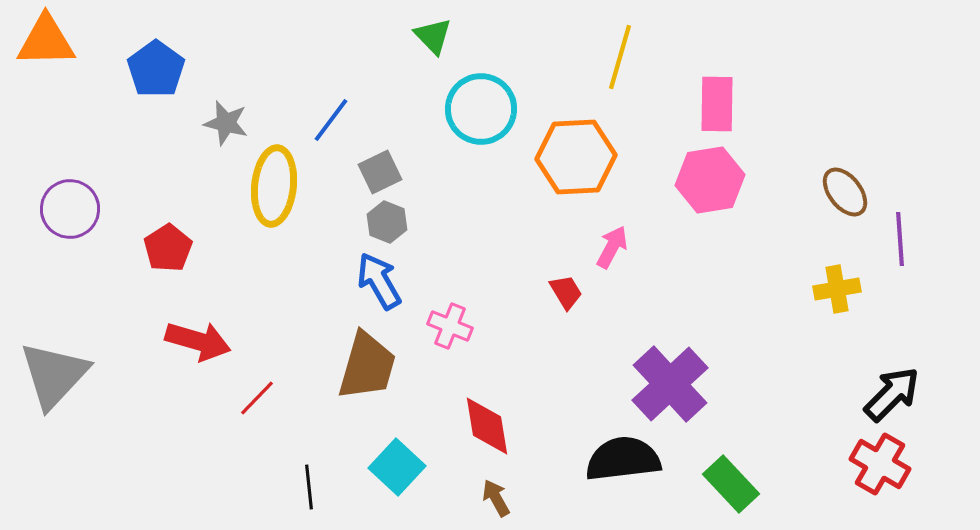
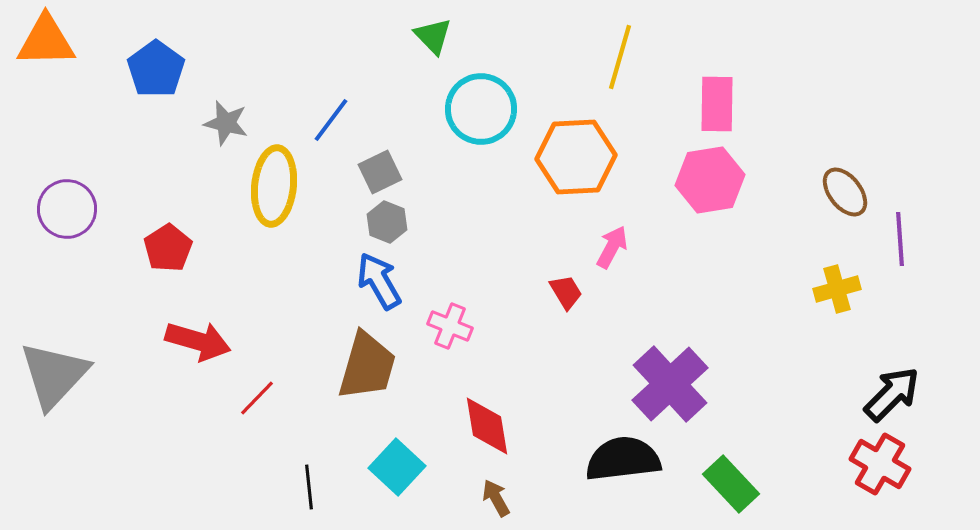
purple circle: moved 3 px left
yellow cross: rotated 6 degrees counterclockwise
